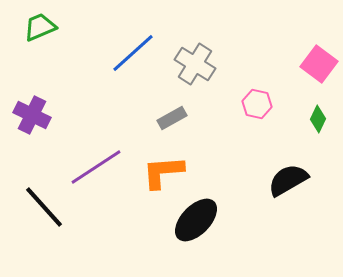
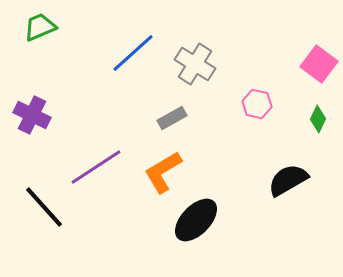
orange L-shape: rotated 27 degrees counterclockwise
